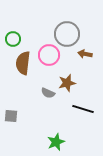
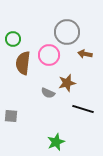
gray circle: moved 2 px up
